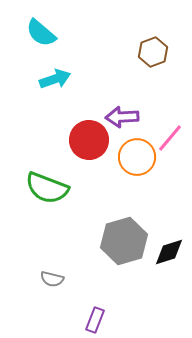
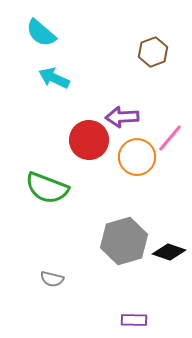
cyan arrow: moved 1 px left, 1 px up; rotated 136 degrees counterclockwise
black diamond: rotated 36 degrees clockwise
purple rectangle: moved 39 px right; rotated 70 degrees clockwise
